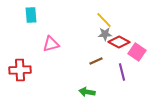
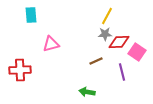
yellow line: moved 3 px right, 4 px up; rotated 72 degrees clockwise
red diamond: rotated 30 degrees counterclockwise
